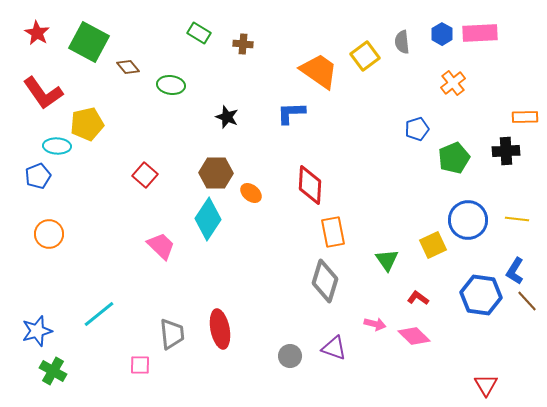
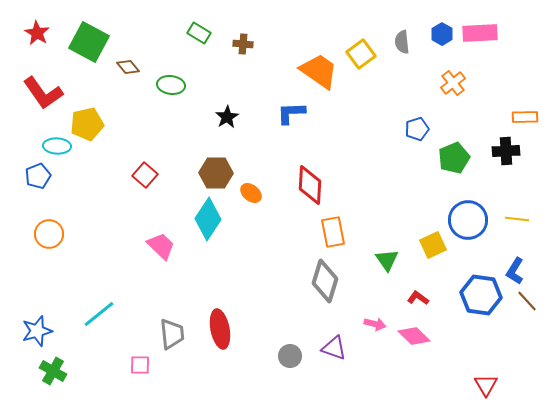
yellow square at (365, 56): moved 4 px left, 2 px up
black star at (227, 117): rotated 20 degrees clockwise
